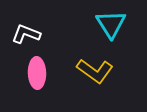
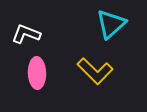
cyan triangle: rotated 20 degrees clockwise
yellow L-shape: rotated 9 degrees clockwise
